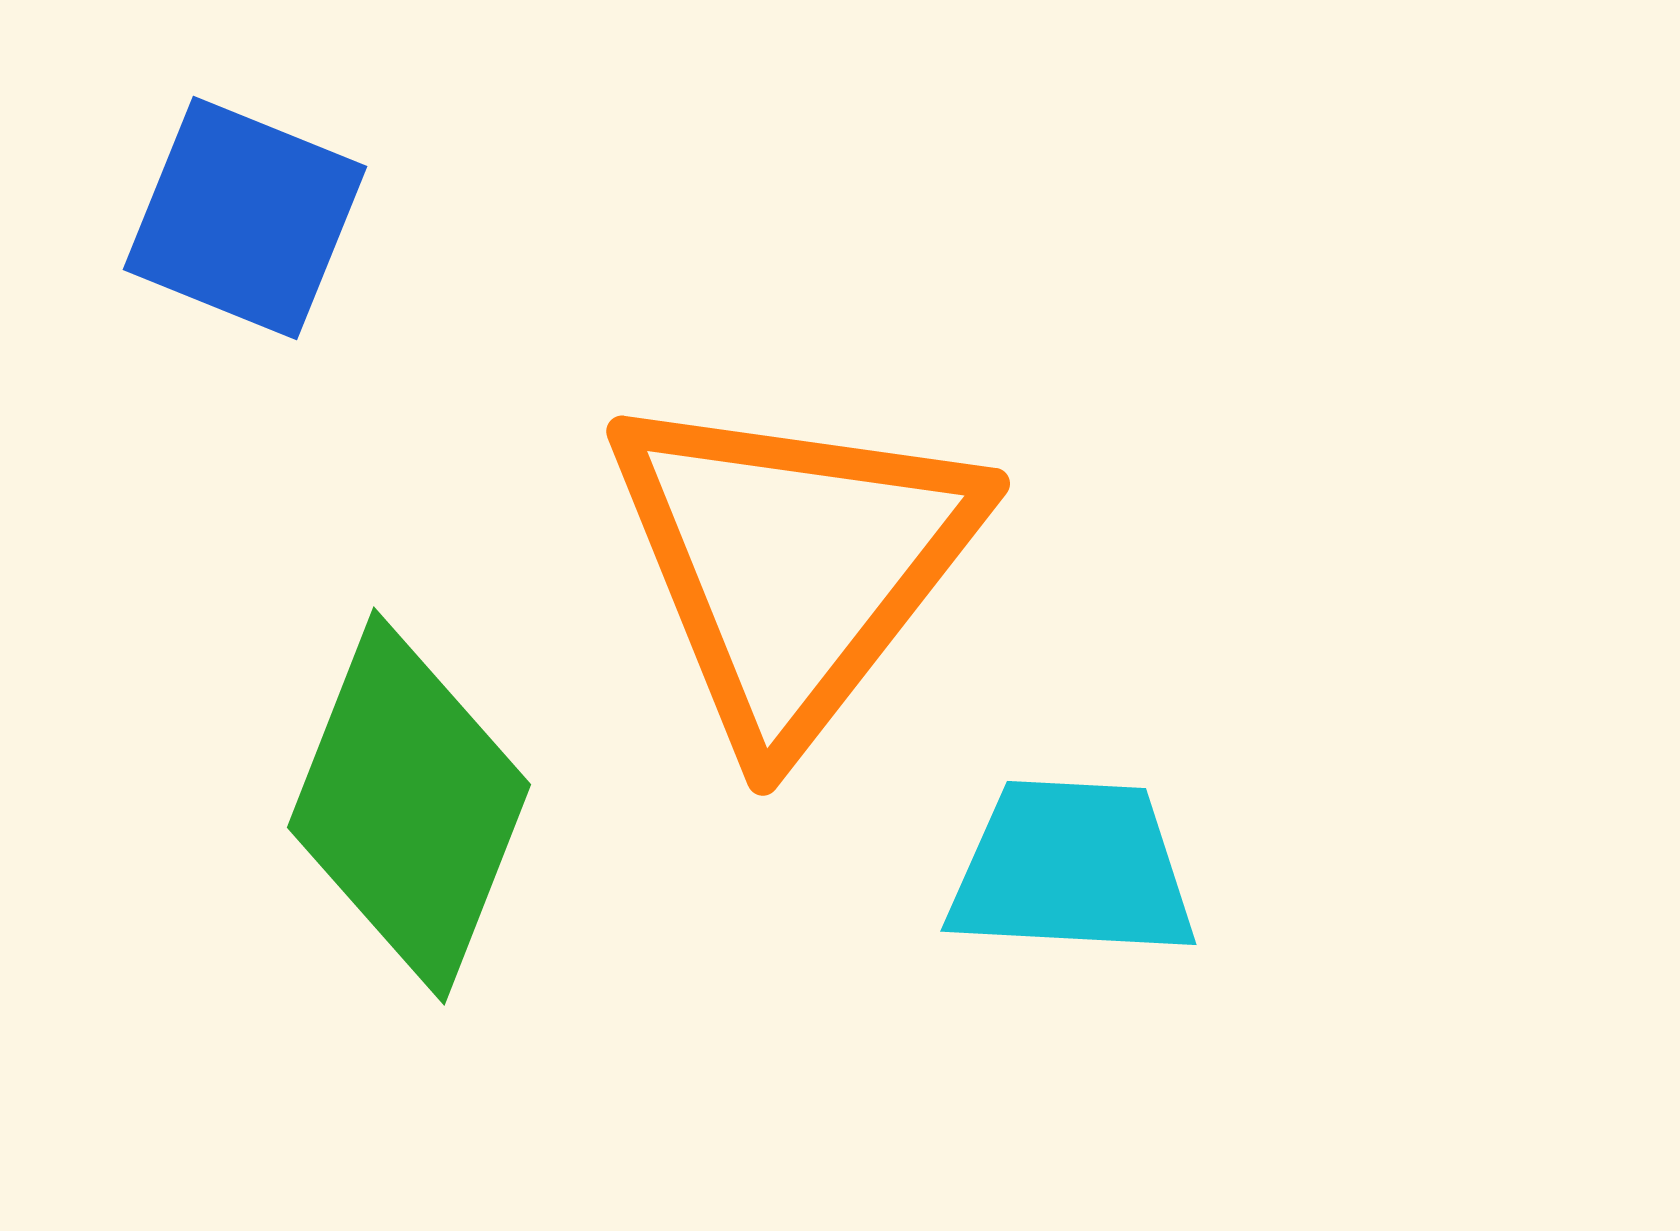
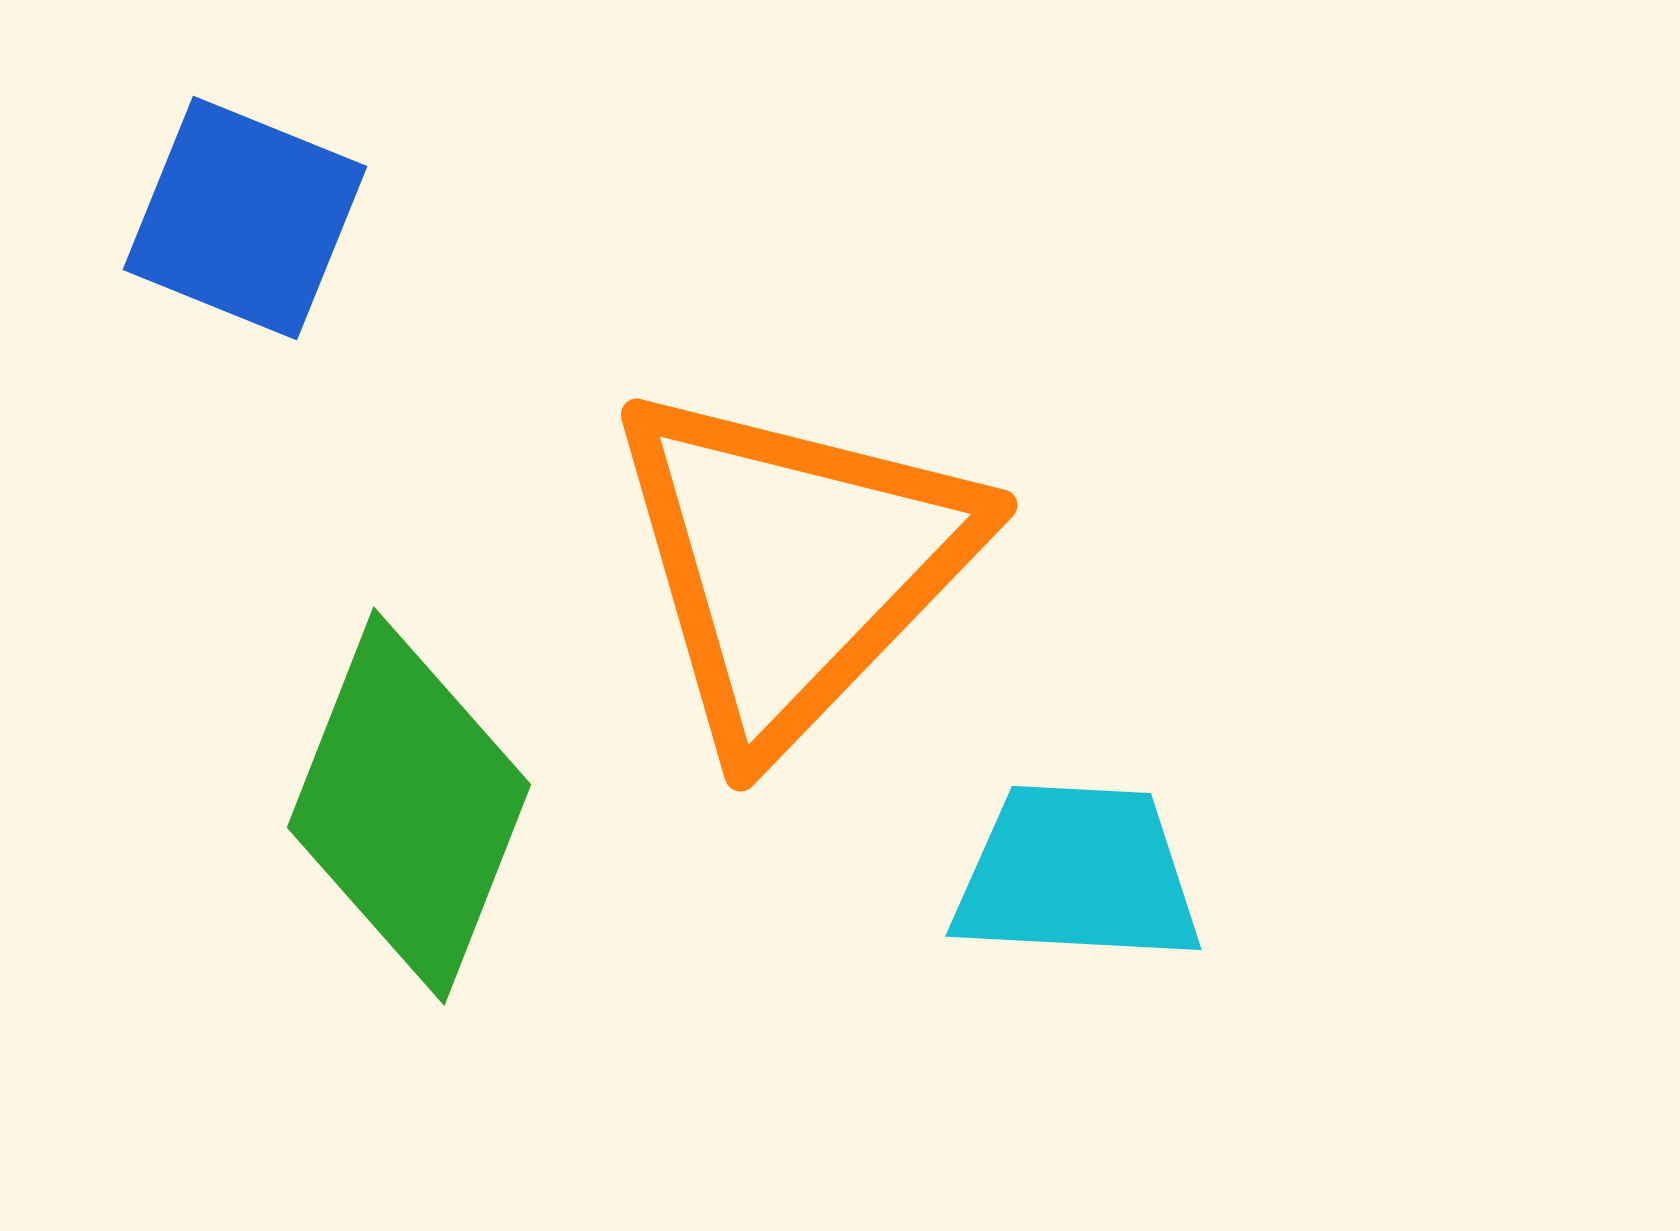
orange triangle: rotated 6 degrees clockwise
cyan trapezoid: moved 5 px right, 5 px down
